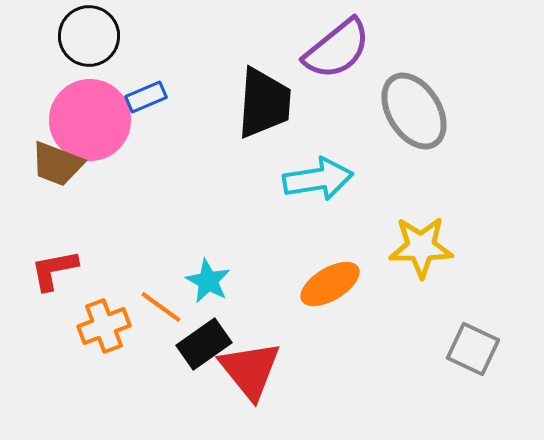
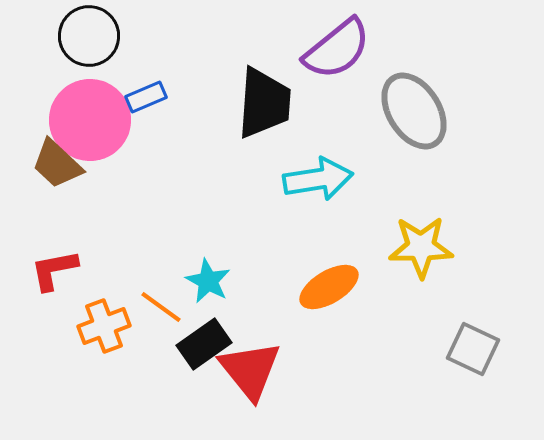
brown trapezoid: rotated 22 degrees clockwise
orange ellipse: moved 1 px left, 3 px down
